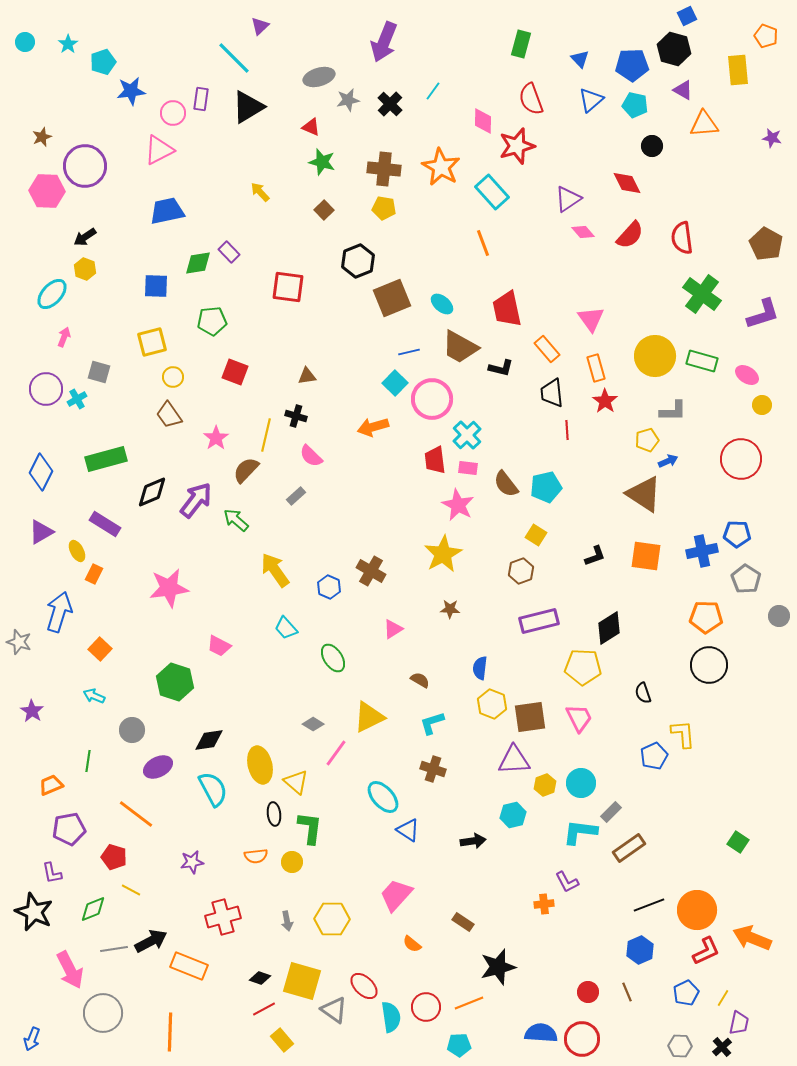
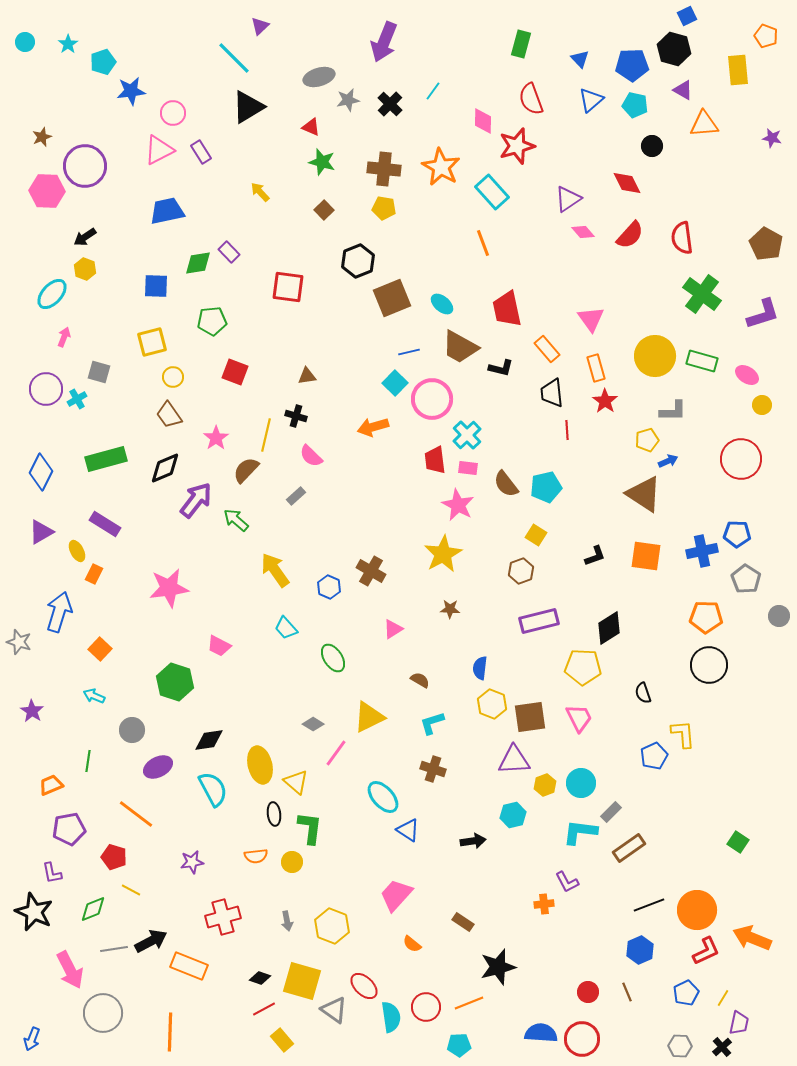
purple rectangle at (201, 99): moved 53 px down; rotated 40 degrees counterclockwise
black diamond at (152, 492): moved 13 px right, 24 px up
yellow hexagon at (332, 919): moved 7 px down; rotated 20 degrees clockwise
